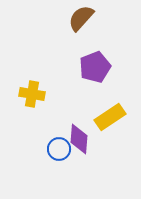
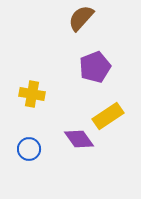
yellow rectangle: moved 2 px left, 1 px up
purple diamond: rotated 40 degrees counterclockwise
blue circle: moved 30 px left
